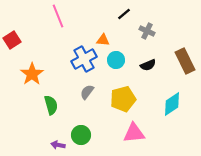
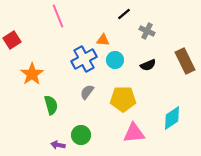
cyan circle: moved 1 px left
yellow pentagon: rotated 15 degrees clockwise
cyan diamond: moved 14 px down
